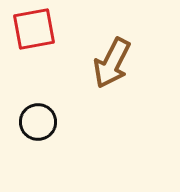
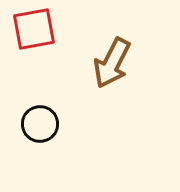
black circle: moved 2 px right, 2 px down
